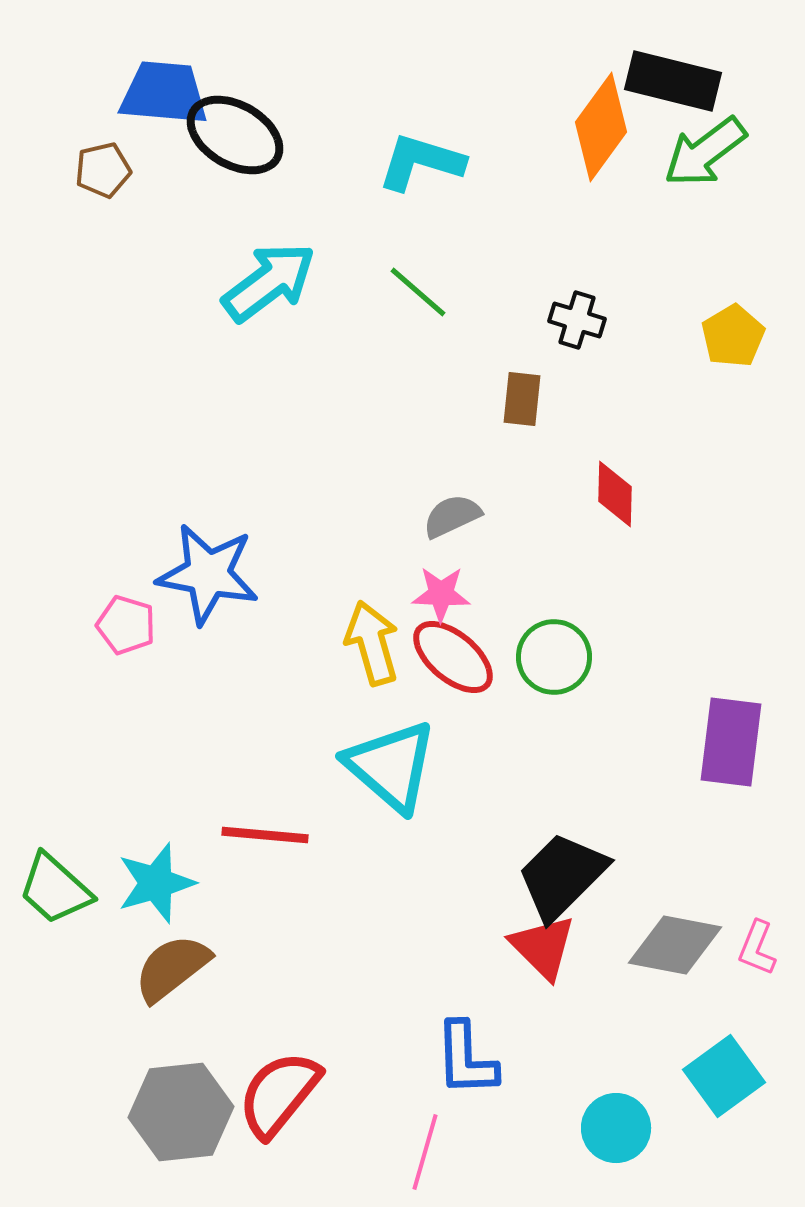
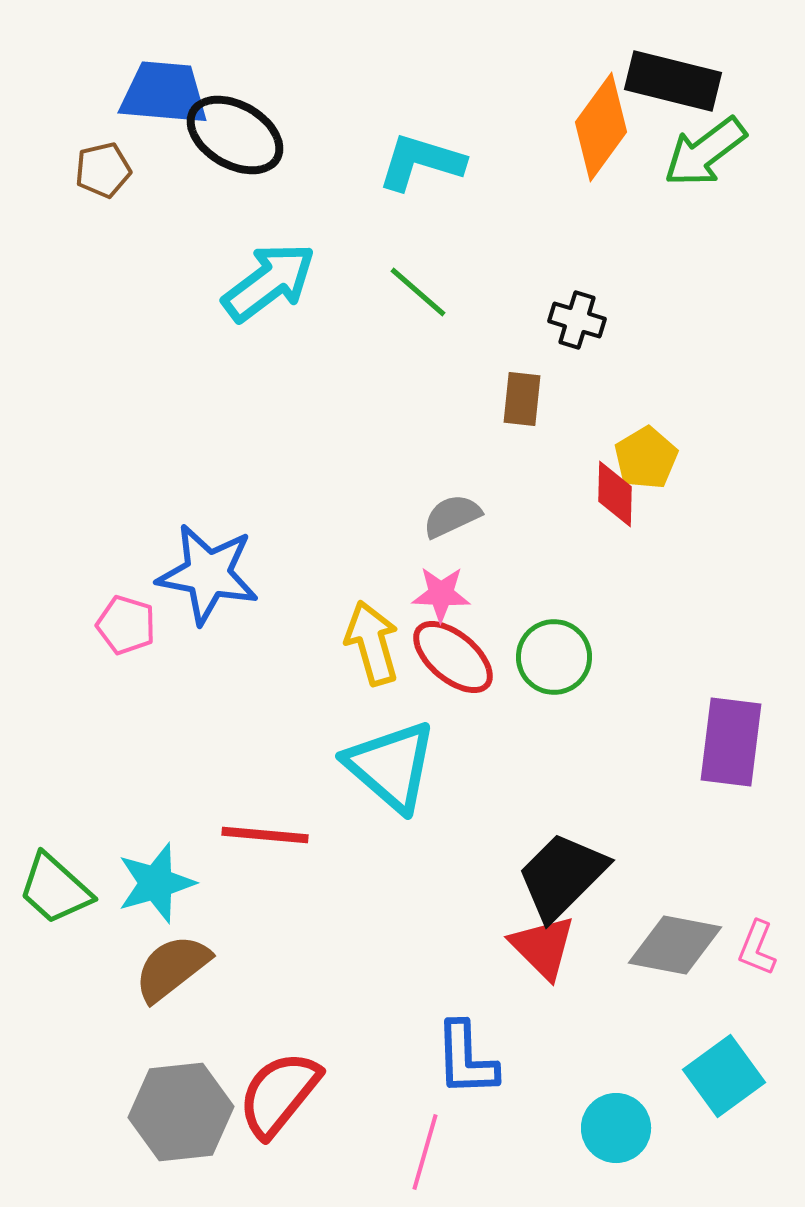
yellow pentagon: moved 87 px left, 122 px down
